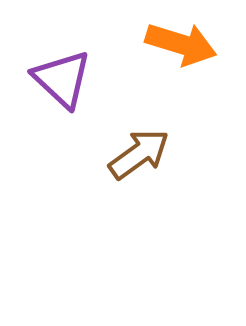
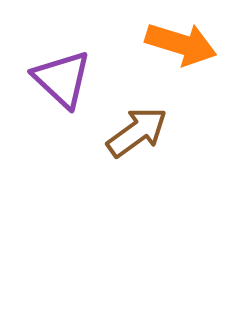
brown arrow: moved 2 px left, 22 px up
